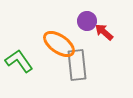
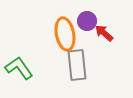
red arrow: moved 1 px down
orange ellipse: moved 6 px right, 10 px up; rotated 44 degrees clockwise
green L-shape: moved 7 px down
